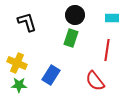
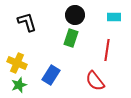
cyan rectangle: moved 2 px right, 1 px up
green star: rotated 21 degrees counterclockwise
